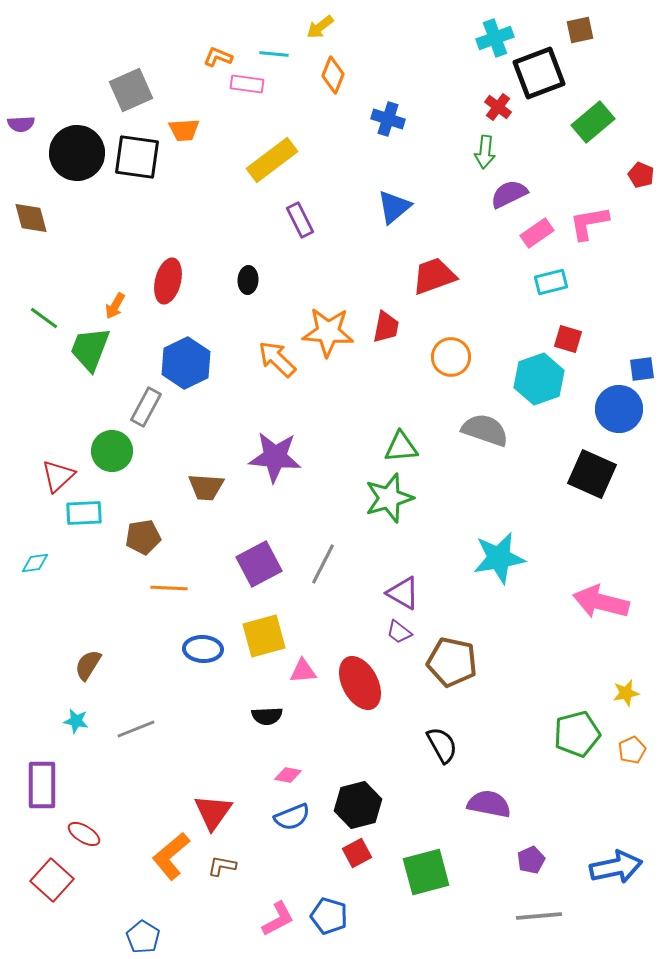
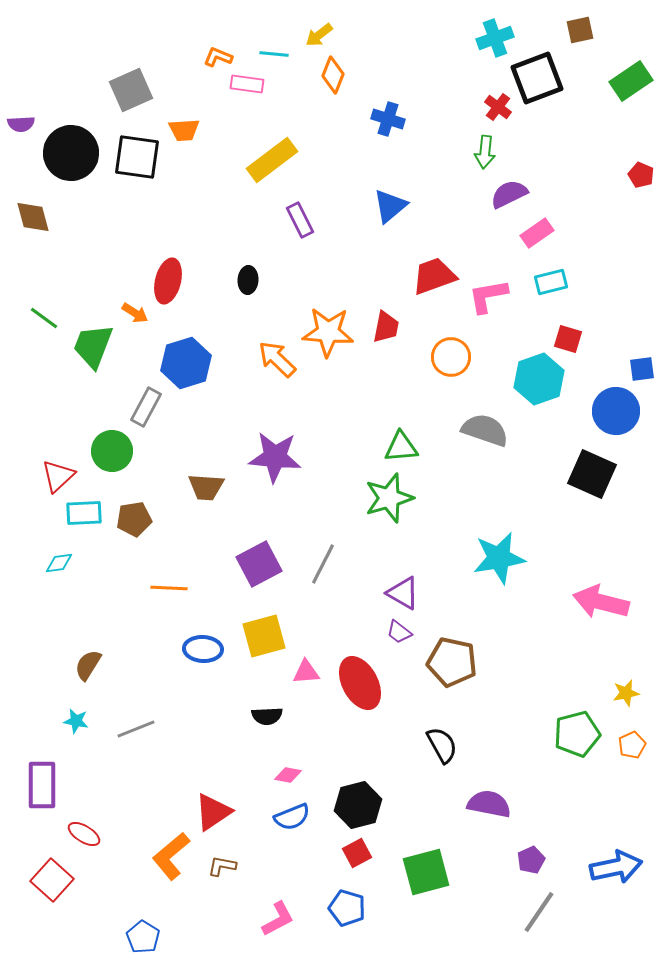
yellow arrow at (320, 27): moved 1 px left, 8 px down
black square at (539, 73): moved 2 px left, 5 px down
green rectangle at (593, 122): moved 38 px right, 41 px up; rotated 6 degrees clockwise
black circle at (77, 153): moved 6 px left
blue triangle at (394, 207): moved 4 px left, 1 px up
brown diamond at (31, 218): moved 2 px right, 1 px up
pink L-shape at (589, 223): moved 101 px left, 73 px down
orange arrow at (115, 306): moved 20 px right, 7 px down; rotated 88 degrees counterclockwise
green trapezoid at (90, 349): moved 3 px right, 3 px up
blue hexagon at (186, 363): rotated 9 degrees clockwise
blue circle at (619, 409): moved 3 px left, 2 px down
brown pentagon at (143, 537): moved 9 px left, 18 px up
cyan diamond at (35, 563): moved 24 px right
pink triangle at (303, 671): moved 3 px right, 1 px down
orange pentagon at (632, 750): moved 5 px up
red triangle at (213, 812): rotated 21 degrees clockwise
blue pentagon at (329, 916): moved 18 px right, 8 px up
gray line at (539, 916): moved 4 px up; rotated 51 degrees counterclockwise
